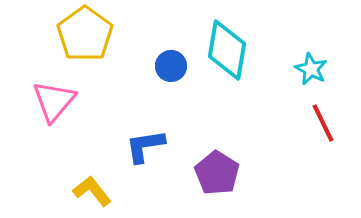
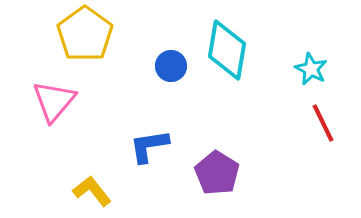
blue L-shape: moved 4 px right
